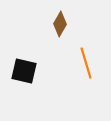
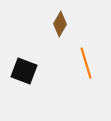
black square: rotated 8 degrees clockwise
